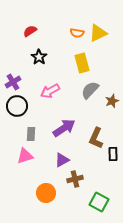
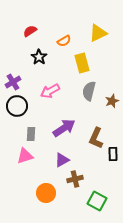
orange semicircle: moved 13 px left, 8 px down; rotated 40 degrees counterclockwise
gray semicircle: moved 1 px left, 1 px down; rotated 30 degrees counterclockwise
green square: moved 2 px left, 1 px up
